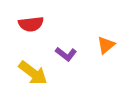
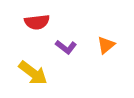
red semicircle: moved 6 px right, 2 px up
purple L-shape: moved 7 px up
